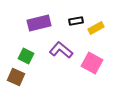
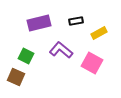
yellow rectangle: moved 3 px right, 5 px down
